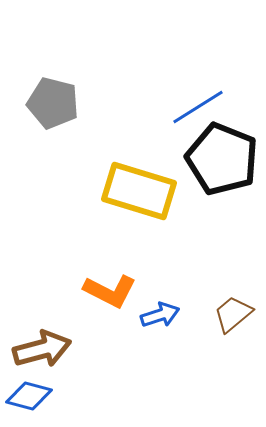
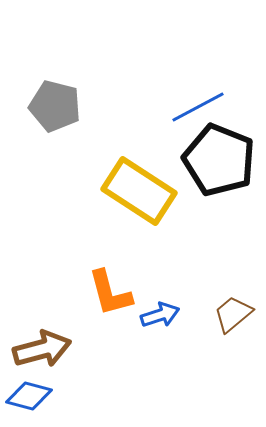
gray pentagon: moved 2 px right, 3 px down
blue line: rotated 4 degrees clockwise
black pentagon: moved 3 px left, 1 px down
yellow rectangle: rotated 16 degrees clockwise
orange L-shape: moved 2 px down; rotated 48 degrees clockwise
